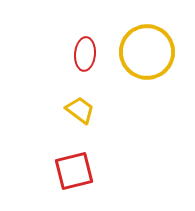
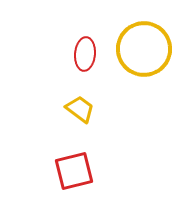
yellow circle: moved 3 px left, 3 px up
yellow trapezoid: moved 1 px up
